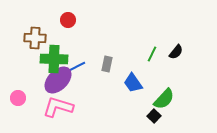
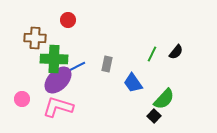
pink circle: moved 4 px right, 1 px down
